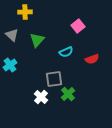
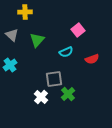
pink square: moved 4 px down
